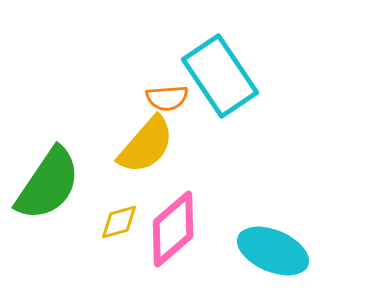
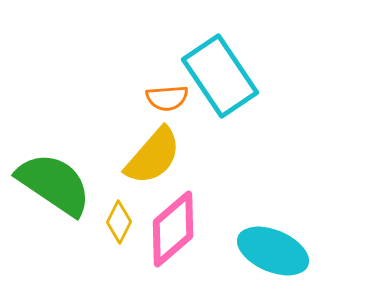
yellow semicircle: moved 7 px right, 11 px down
green semicircle: moved 6 px right; rotated 90 degrees counterclockwise
yellow diamond: rotated 48 degrees counterclockwise
